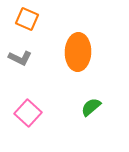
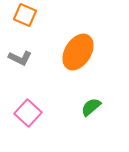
orange square: moved 2 px left, 4 px up
orange ellipse: rotated 30 degrees clockwise
